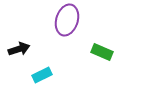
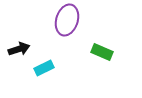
cyan rectangle: moved 2 px right, 7 px up
